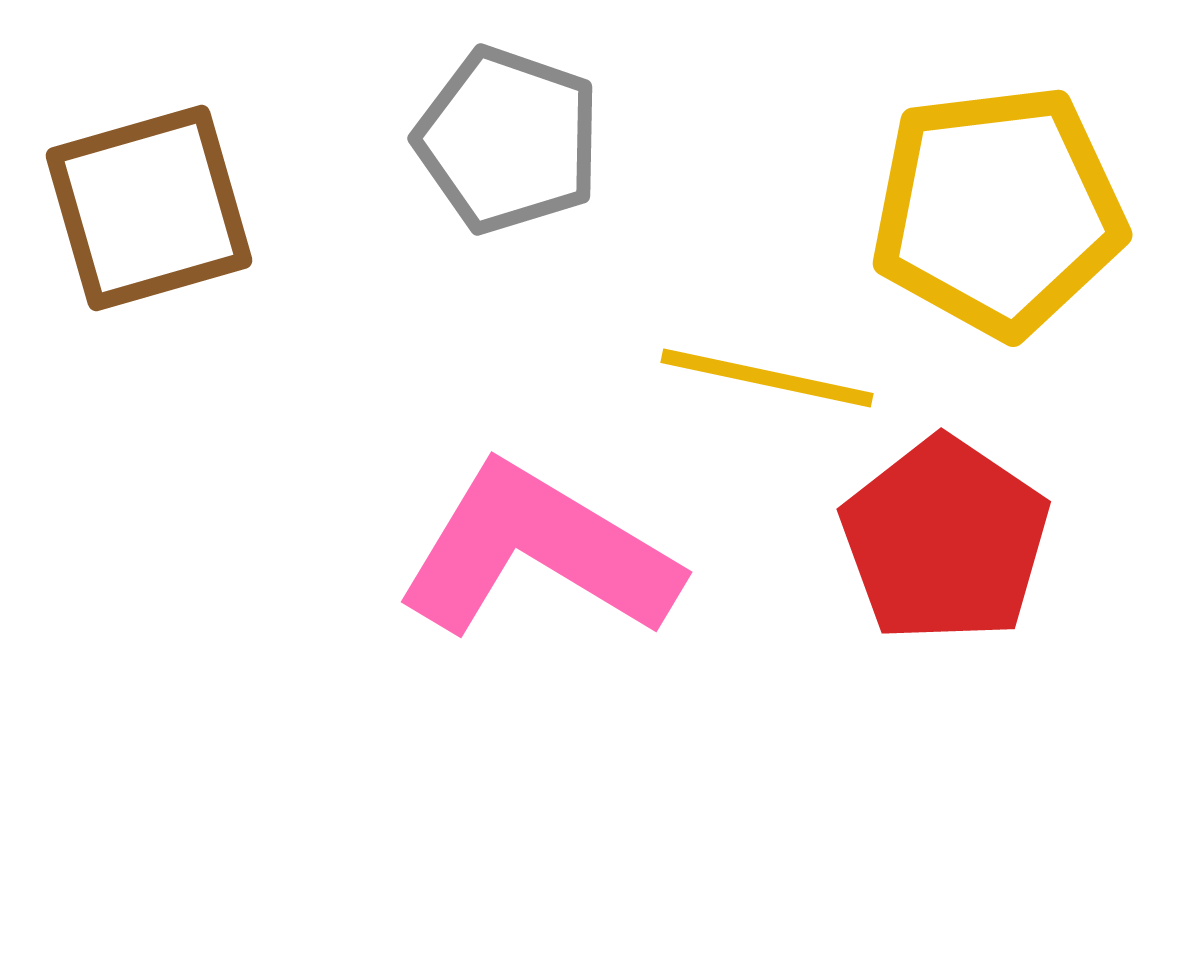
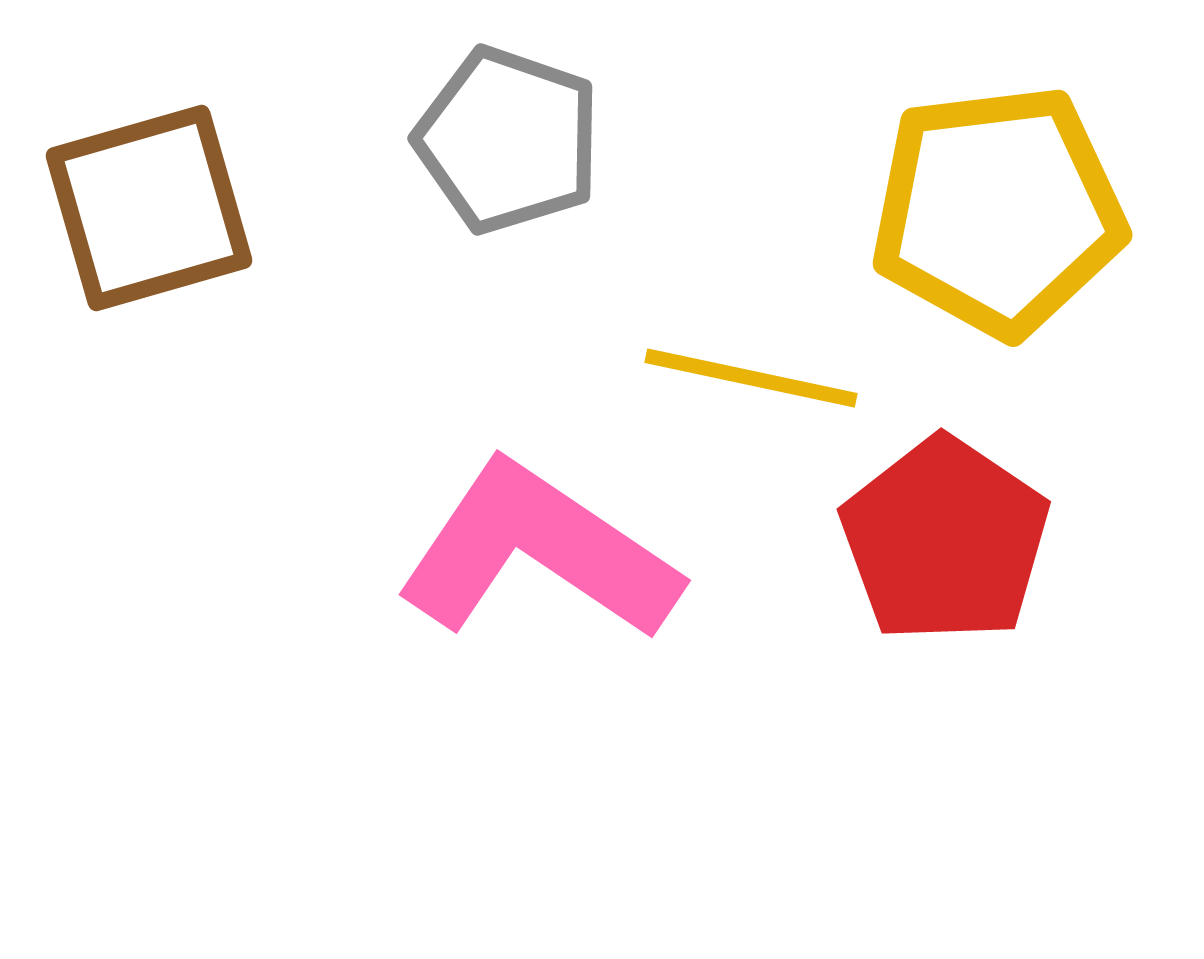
yellow line: moved 16 px left
pink L-shape: rotated 3 degrees clockwise
